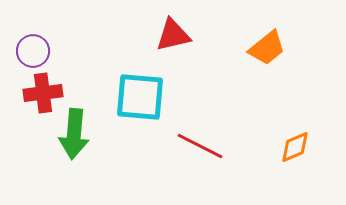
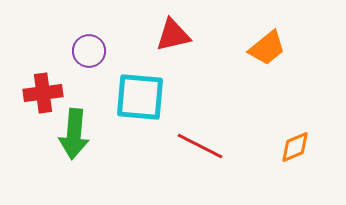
purple circle: moved 56 px right
